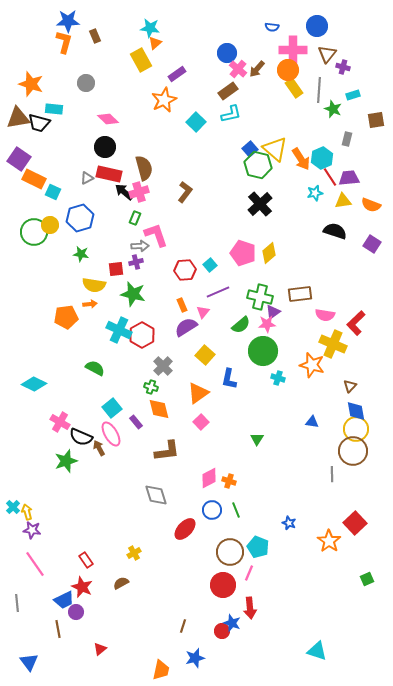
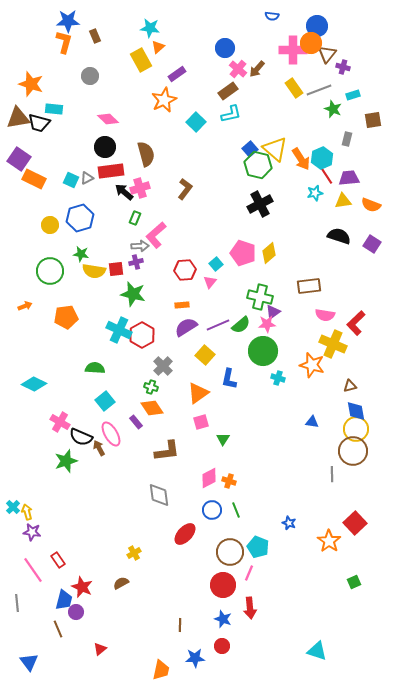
blue semicircle at (272, 27): moved 11 px up
orange triangle at (155, 43): moved 3 px right, 4 px down
blue circle at (227, 53): moved 2 px left, 5 px up
orange circle at (288, 70): moved 23 px right, 27 px up
gray circle at (86, 83): moved 4 px right, 7 px up
gray line at (319, 90): rotated 65 degrees clockwise
brown square at (376, 120): moved 3 px left
brown semicircle at (144, 168): moved 2 px right, 14 px up
red rectangle at (109, 174): moved 2 px right, 3 px up; rotated 20 degrees counterclockwise
red line at (330, 177): moved 4 px left, 2 px up
cyan square at (53, 192): moved 18 px right, 12 px up
pink cross at (139, 192): moved 1 px right, 4 px up
brown L-shape at (185, 192): moved 3 px up
black cross at (260, 204): rotated 15 degrees clockwise
black semicircle at (335, 231): moved 4 px right, 5 px down
green circle at (34, 232): moved 16 px right, 39 px down
pink L-shape at (156, 235): rotated 112 degrees counterclockwise
cyan square at (210, 265): moved 6 px right, 1 px up
yellow semicircle at (94, 285): moved 14 px up
purple line at (218, 292): moved 33 px down
brown rectangle at (300, 294): moved 9 px right, 8 px up
orange arrow at (90, 304): moved 65 px left, 2 px down; rotated 16 degrees counterclockwise
orange rectangle at (182, 305): rotated 72 degrees counterclockwise
pink triangle at (203, 312): moved 7 px right, 30 px up
green semicircle at (95, 368): rotated 24 degrees counterclockwise
brown triangle at (350, 386): rotated 32 degrees clockwise
cyan square at (112, 408): moved 7 px left, 7 px up
orange diamond at (159, 409): moved 7 px left, 1 px up; rotated 20 degrees counterclockwise
pink square at (201, 422): rotated 28 degrees clockwise
green triangle at (257, 439): moved 34 px left
gray diamond at (156, 495): moved 3 px right; rotated 10 degrees clockwise
red ellipse at (185, 529): moved 5 px down
purple star at (32, 530): moved 2 px down
red rectangle at (86, 560): moved 28 px left
pink line at (35, 564): moved 2 px left, 6 px down
green square at (367, 579): moved 13 px left, 3 px down
blue trapezoid at (64, 600): rotated 50 degrees counterclockwise
blue star at (232, 623): moved 9 px left, 4 px up
brown line at (183, 626): moved 3 px left, 1 px up; rotated 16 degrees counterclockwise
brown line at (58, 629): rotated 12 degrees counterclockwise
red circle at (222, 631): moved 15 px down
blue star at (195, 658): rotated 12 degrees clockwise
